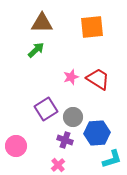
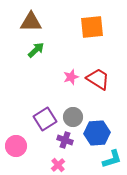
brown triangle: moved 11 px left, 1 px up
purple square: moved 1 px left, 10 px down
